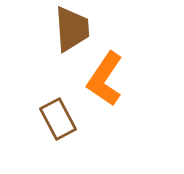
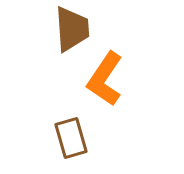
brown rectangle: moved 13 px right, 19 px down; rotated 12 degrees clockwise
